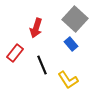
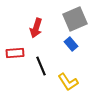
gray square: rotated 25 degrees clockwise
red rectangle: rotated 48 degrees clockwise
black line: moved 1 px left, 1 px down
yellow L-shape: moved 2 px down
